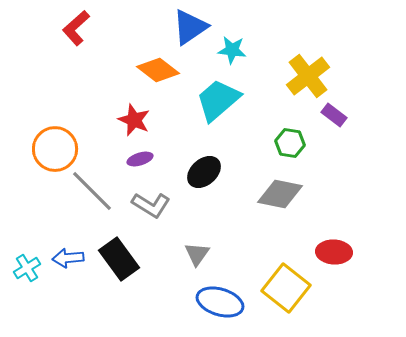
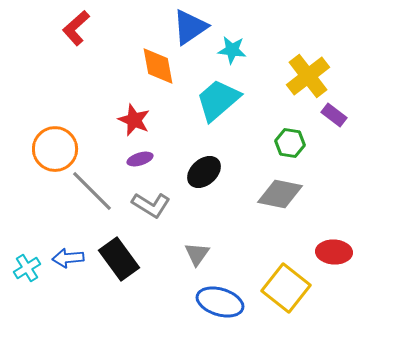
orange diamond: moved 4 px up; rotated 42 degrees clockwise
